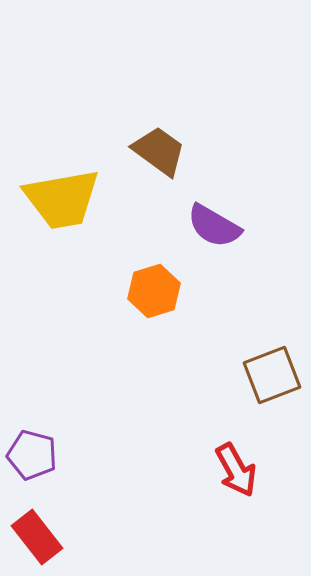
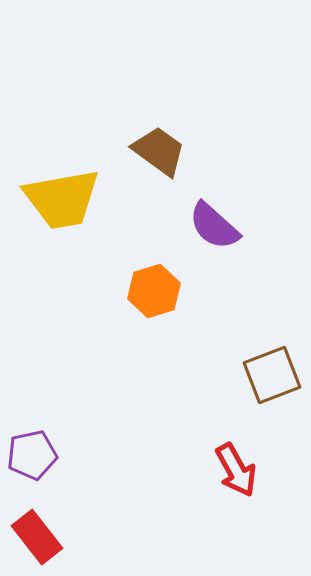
purple semicircle: rotated 12 degrees clockwise
purple pentagon: rotated 27 degrees counterclockwise
